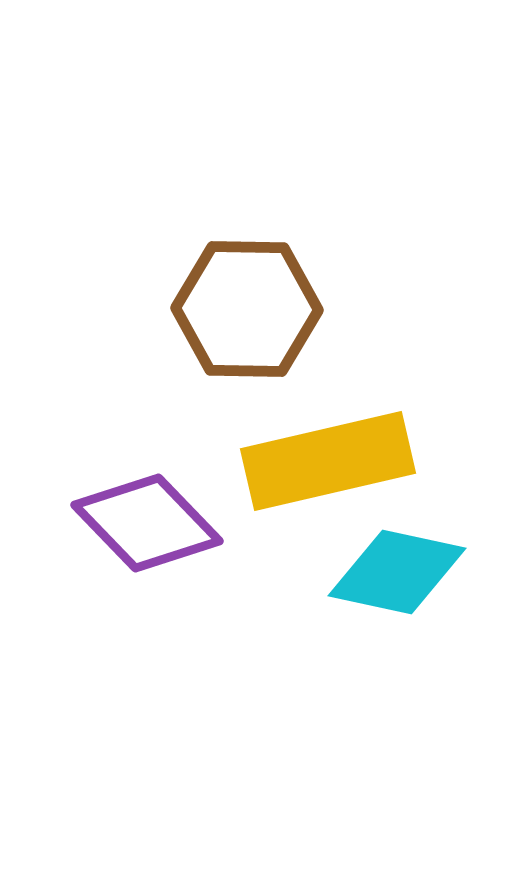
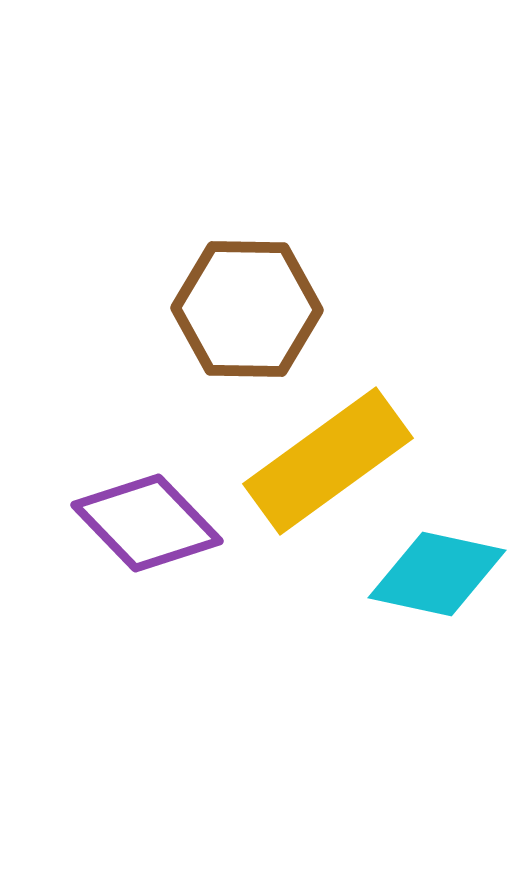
yellow rectangle: rotated 23 degrees counterclockwise
cyan diamond: moved 40 px right, 2 px down
